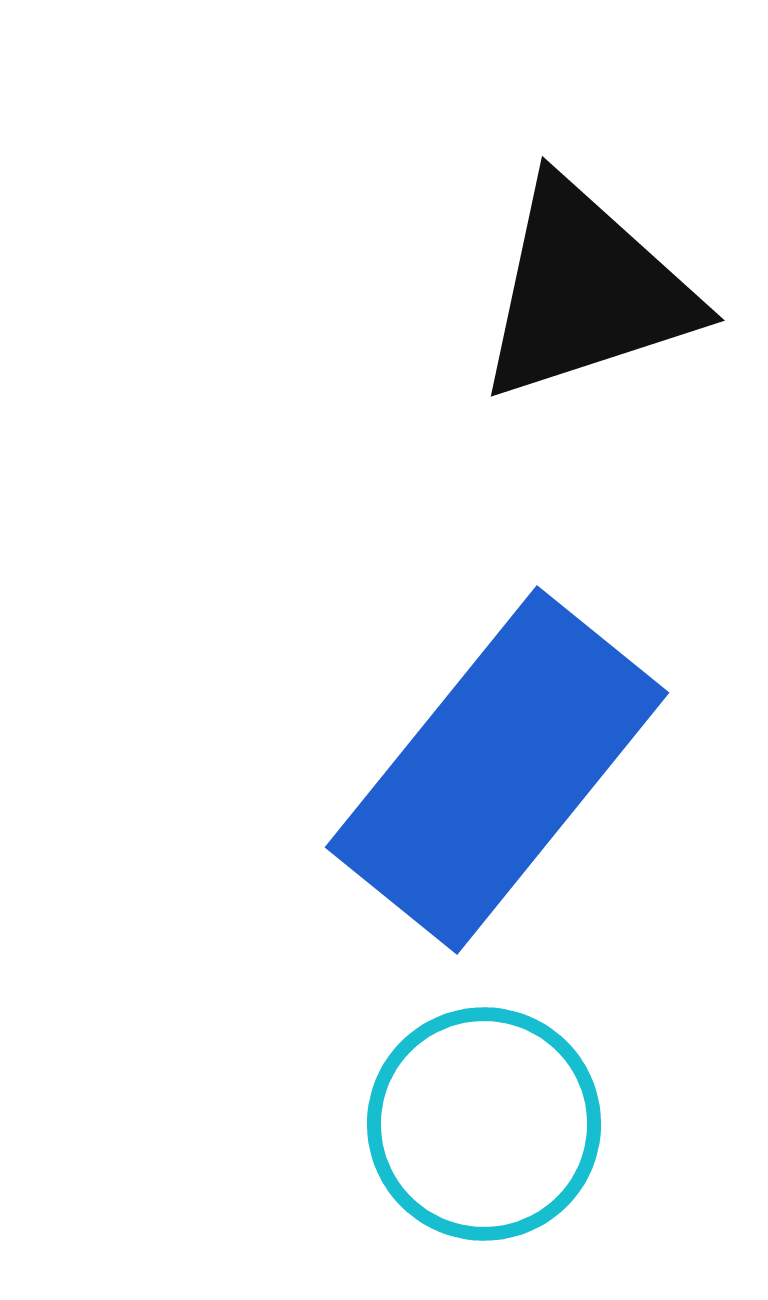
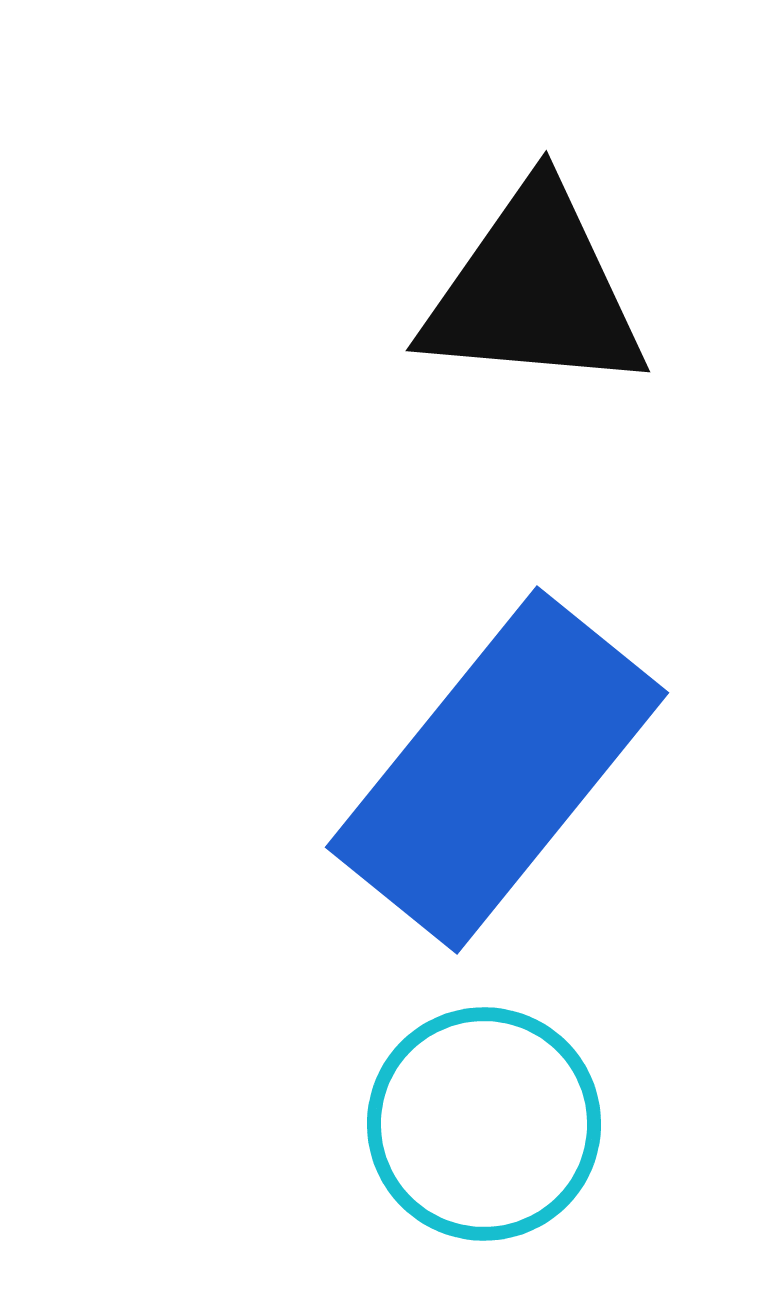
black triangle: moved 52 px left; rotated 23 degrees clockwise
